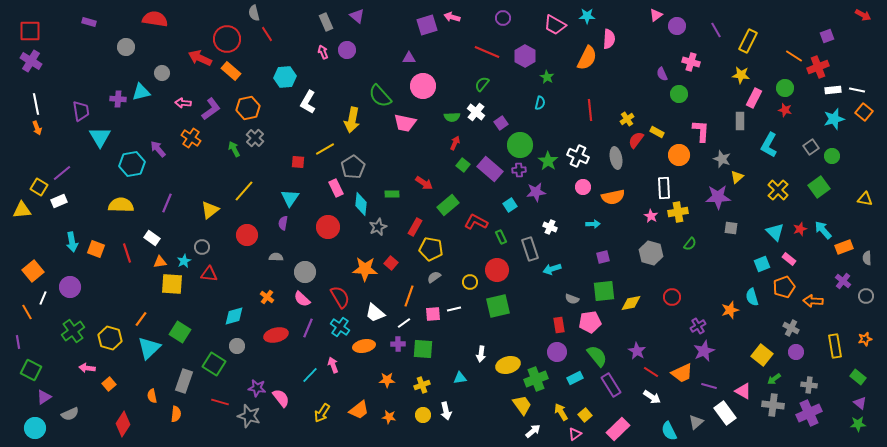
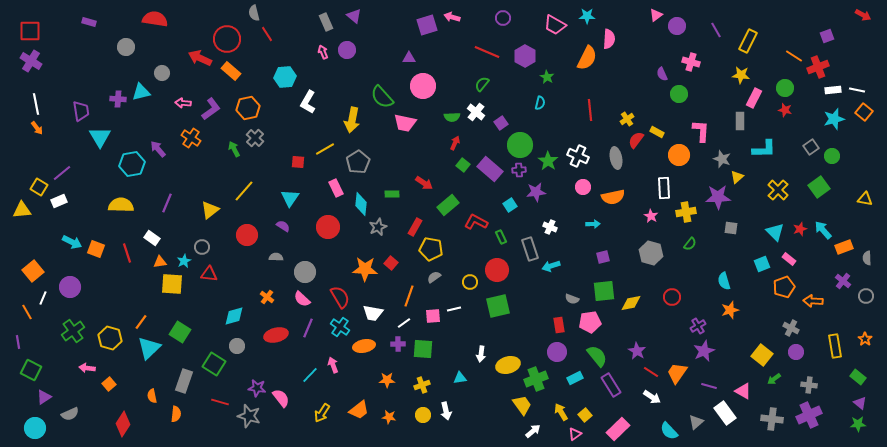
purple triangle at (357, 16): moved 3 px left
green semicircle at (380, 96): moved 2 px right, 1 px down
orange arrow at (37, 128): rotated 16 degrees counterclockwise
cyan L-shape at (769, 145): moved 5 px left, 4 px down; rotated 120 degrees counterclockwise
gray pentagon at (353, 167): moved 5 px right, 5 px up
yellow cross at (678, 212): moved 8 px right
purple semicircle at (283, 223): moved 3 px down; rotated 112 degrees clockwise
cyan arrow at (72, 242): rotated 54 degrees counterclockwise
cyan arrow at (552, 269): moved 1 px left, 3 px up
cyan semicircle at (752, 297): moved 28 px left, 16 px up
white trapezoid at (375, 313): moved 2 px left; rotated 30 degrees counterclockwise
pink square at (433, 314): moved 2 px down
orange line at (141, 319): moved 3 px down
orange star at (865, 339): rotated 24 degrees counterclockwise
orange trapezoid at (682, 373): moved 5 px left; rotated 150 degrees clockwise
gray cross at (773, 405): moved 1 px left, 14 px down
purple cross at (809, 413): moved 2 px down
cyan semicircle at (669, 431): rotated 18 degrees counterclockwise
